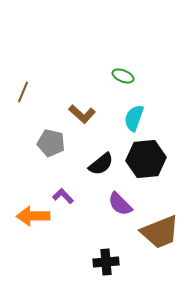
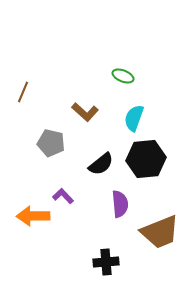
brown L-shape: moved 3 px right, 2 px up
purple semicircle: rotated 140 degrees counterclockwise
